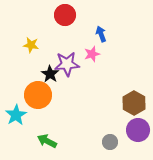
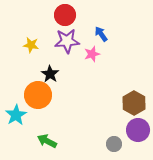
blue arrow: rotated 14 degrees counterclockwise
purple star: moved 23 px up
gray circle: moved 4 px right, 2 px down
